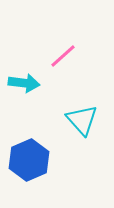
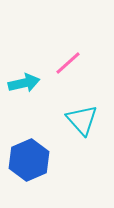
pink line: moved 5 px right, 7 px down
cyan arrow: rotated 20 degrees counterclockwise
